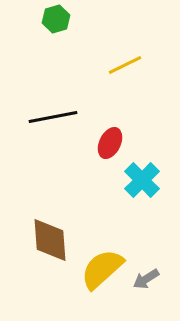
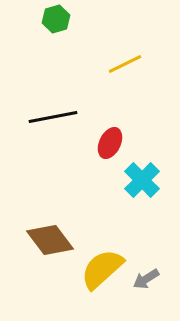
yellow line: moved 1 px up
brown diamond: rotated 33 degrees counterclockwise
